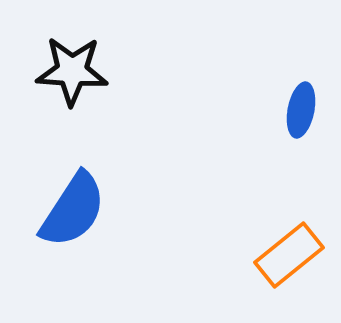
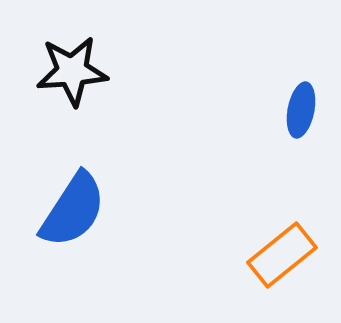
black star: rotated 8 degrees counterclockwise
orange rectangle: moved 7 px left
